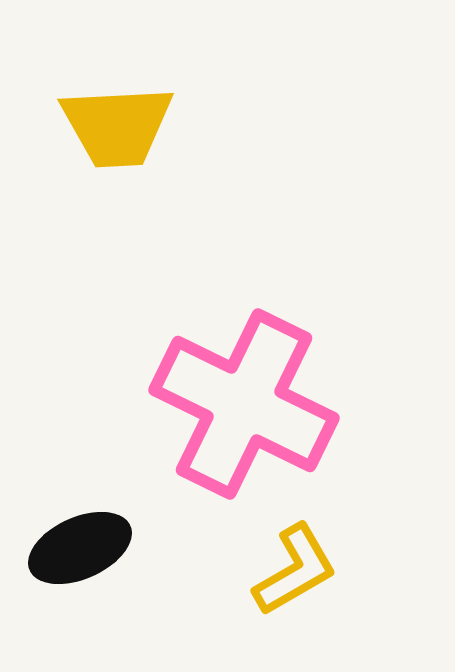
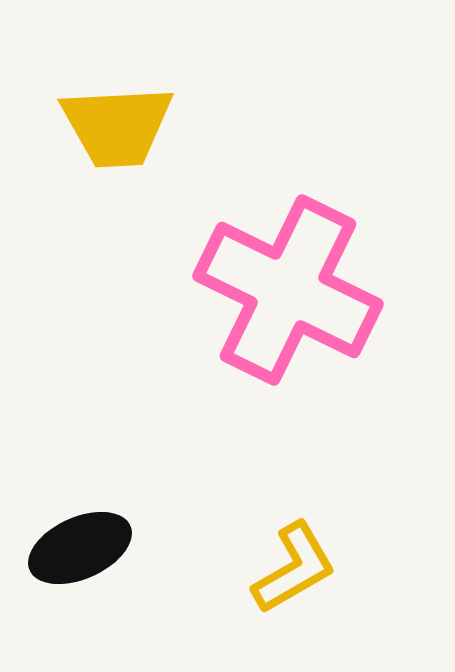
pink cross: moved 44 px right, 114 px up
yellow L-shape: moved 1 px left, 2 px up
